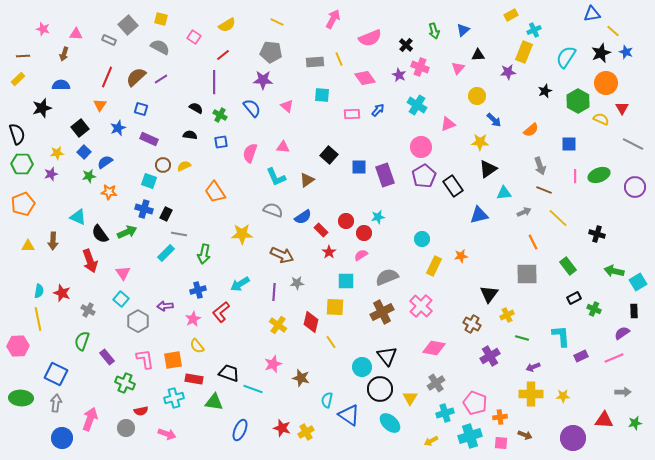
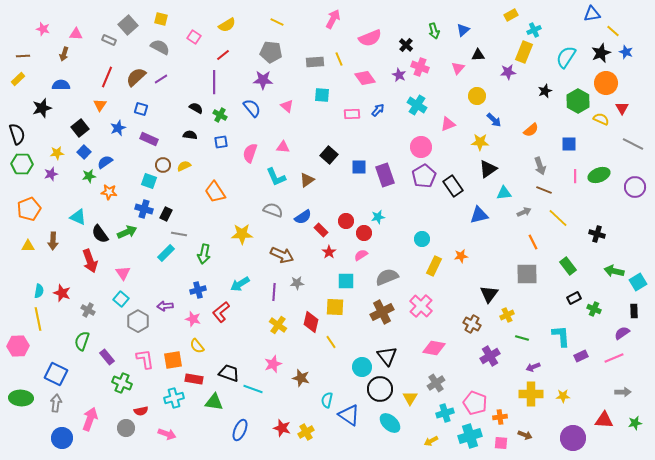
orange pentagon at (23, 204): moved 6 px right, 5 px down
pink star at (193, 319): rotated 28 degrees counterclockwise
green cross at (125, 383): moved 3 px left
